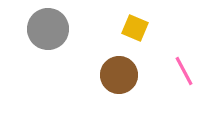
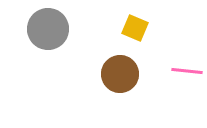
pink line: moved 3 px right; rotated 56 degrees counterclockwise
brown circle: moved 1 px right, 1 px up
